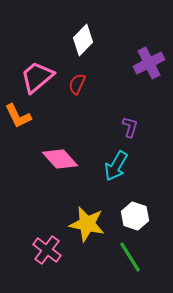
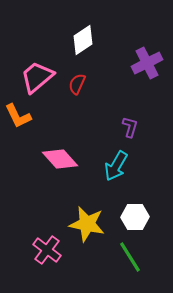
white diamond: rotated 12 degrees clockwise
purple cross: moved 2 px left
white hexagon: moved 1 px down; rotated 20 degrees counterclockwise
